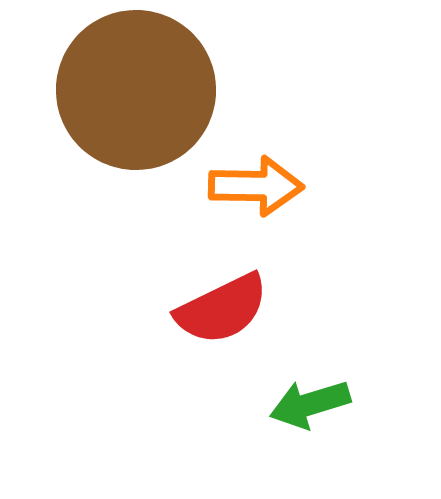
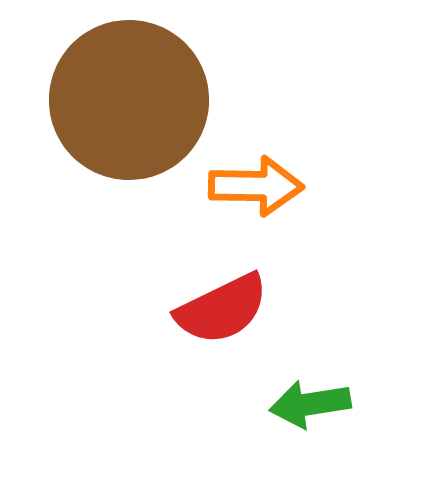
brown circle: moved 7 px left, 10 px down
green arrow: rotated 8 degrees clockwise
